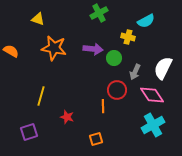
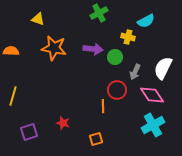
orange semicircle: rotated 28 degrees counterclockwise
green circle: moved 1 px right, 1 px up
yellow line: moved 28 px left
red star: moved 4 px left, 6 px down
